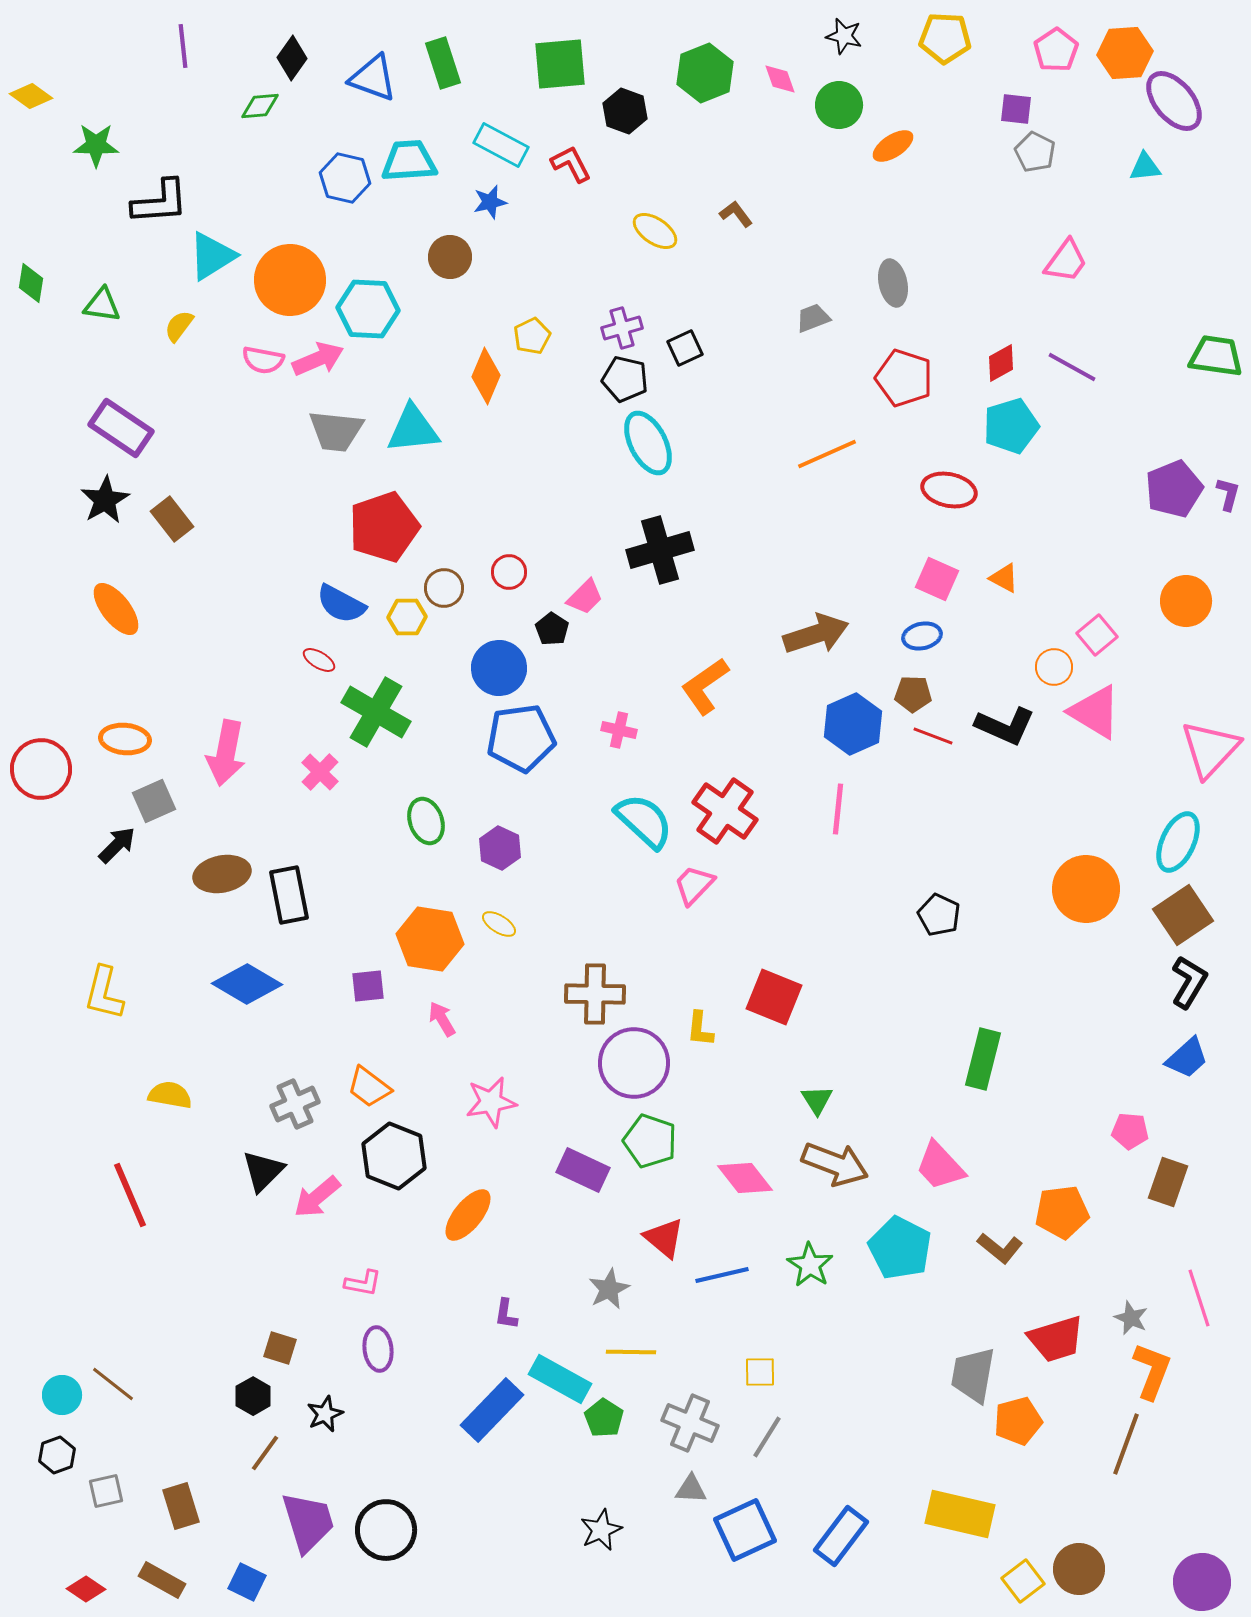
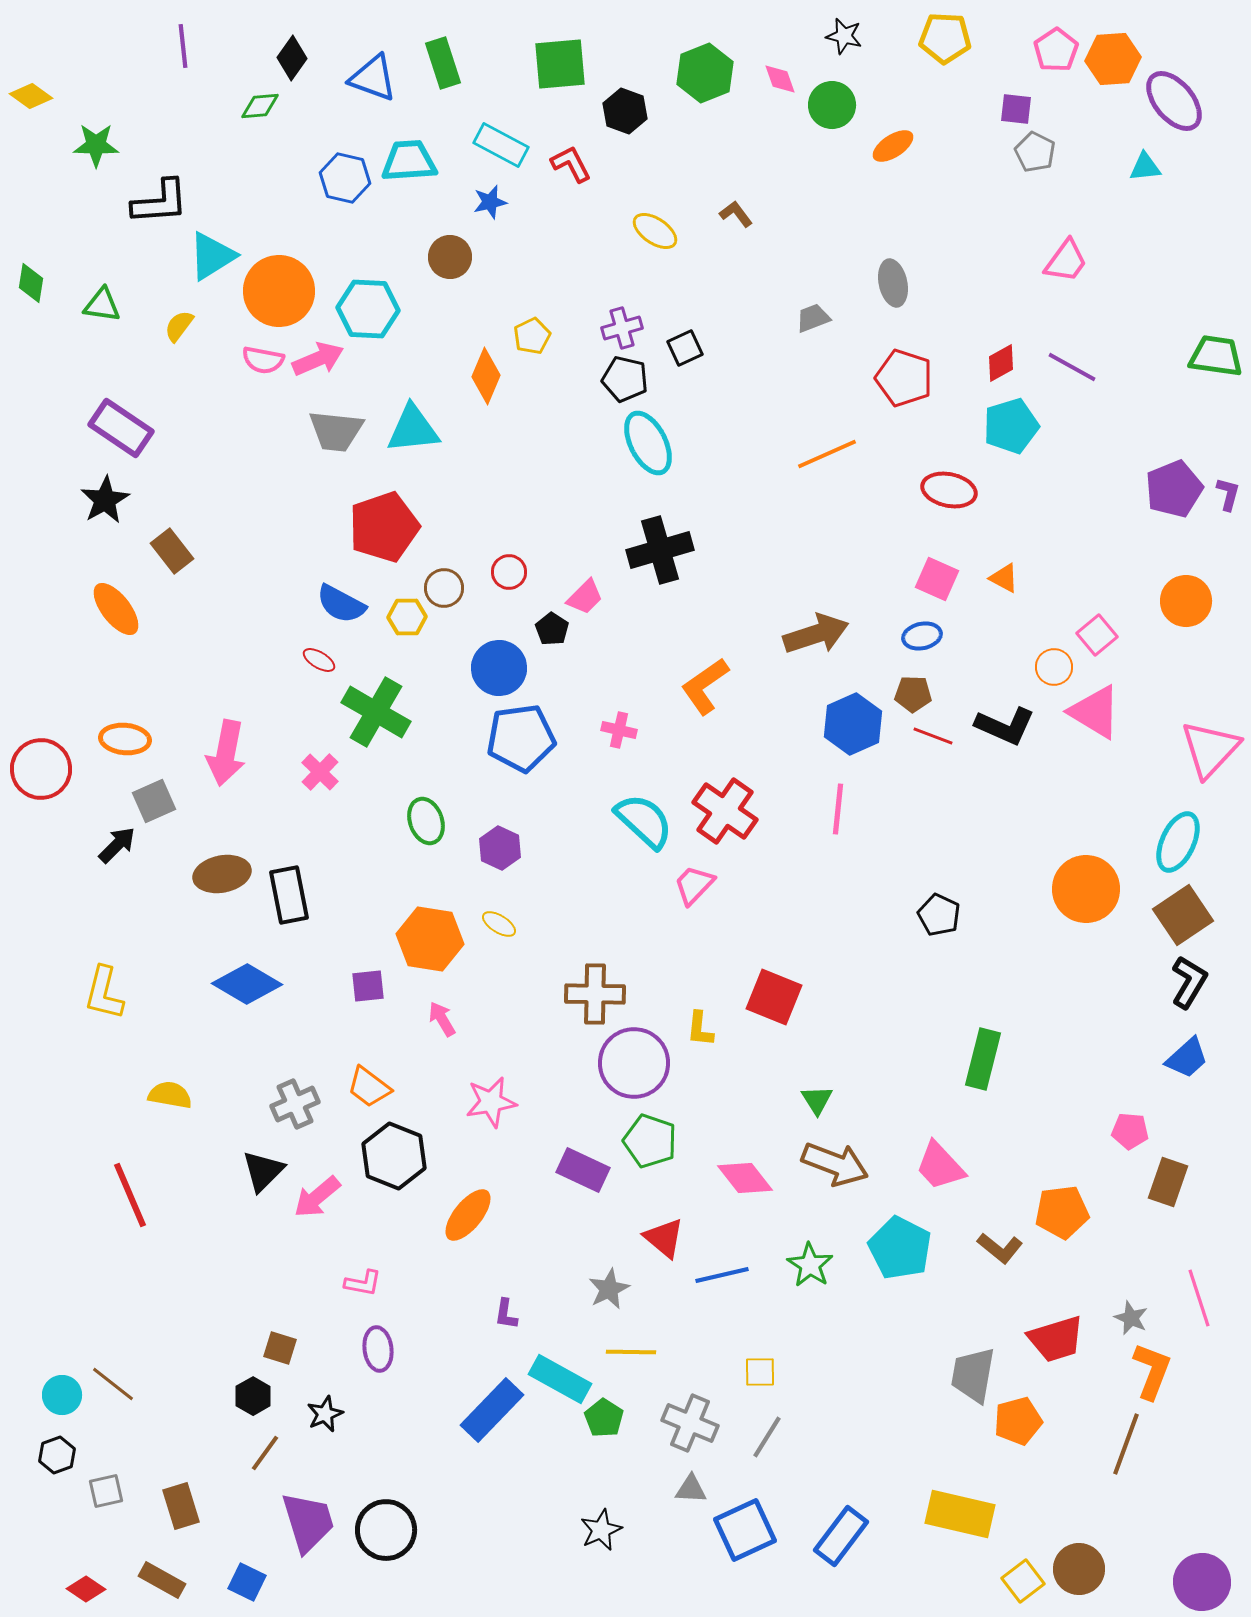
orange hexagon at (1125, 53): moved 12 px left, 6 px down
green circle at (839, 105): moved 7 px left
orange circle at (290, 280): moved 11 px left, 11 px down
brown rectangle at (172, 519): moved 32 px down
